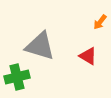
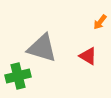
gray triangle: moved 2 px right, 2 px down
green cross: moved 1 px right, 1 px up
